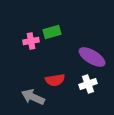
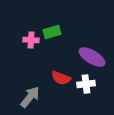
pink cross: moved 1 px up; rotated 14 degrees clockwise
red semicircle: moved 6 px right, 2 px up; rotated 30 degrees clockwise
white cross: moved 2 px left; rotated 12 degrees clockwise
gray arrow: moved 3 px left; rotated 105 degrees clockwise
